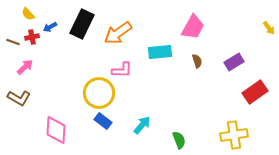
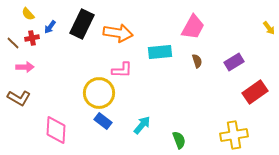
blue arrow: rotated 24 degrees counterclockwise
orange arrow: rotated 136 degrees counterclockwise
red cross: moved 1 px down
brown line: moved 1 px down; rotated 24 degrees clockwise
pink arrow: rotated 42 degrees clockwise
